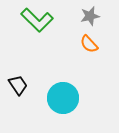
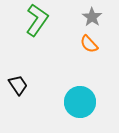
gray star: moved 2 px right, 1 px down; rotated 24 degrees counterclockwise
green L-shape: rotated 100 degrees counterclockwise
cyan circle: moved 17 px right, 4 px down
